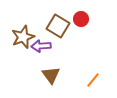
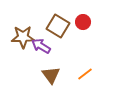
red circle: moved 2 px right, 3 px down
brown star: rotated 20 degrees clockwise
purple arrow: rotated 36 degrees clockwise
orange line: moved 8 px left, 6 px up; rotated 14 degrees clockwise
